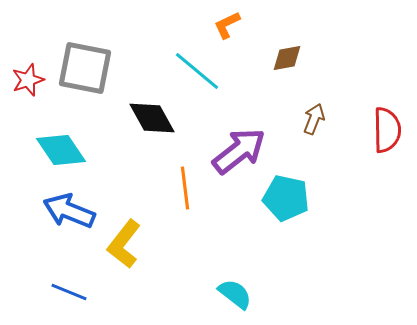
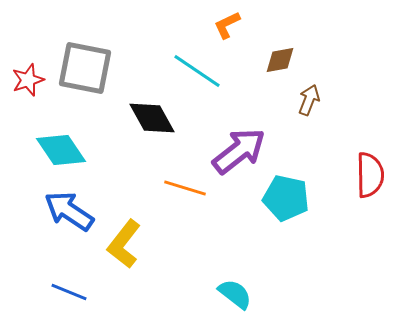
brown diamond: moved 7 px left, 2 px down
cyan line: rotated 6 degrees counterclockwise
brown arrow: moved 5 px left, 19 px up
red semicircle: moved 17 px left, 45 px down
orange line: rotated 66 degrees counterclockwise
blue arrow: rotated 12 degrees clockwise
